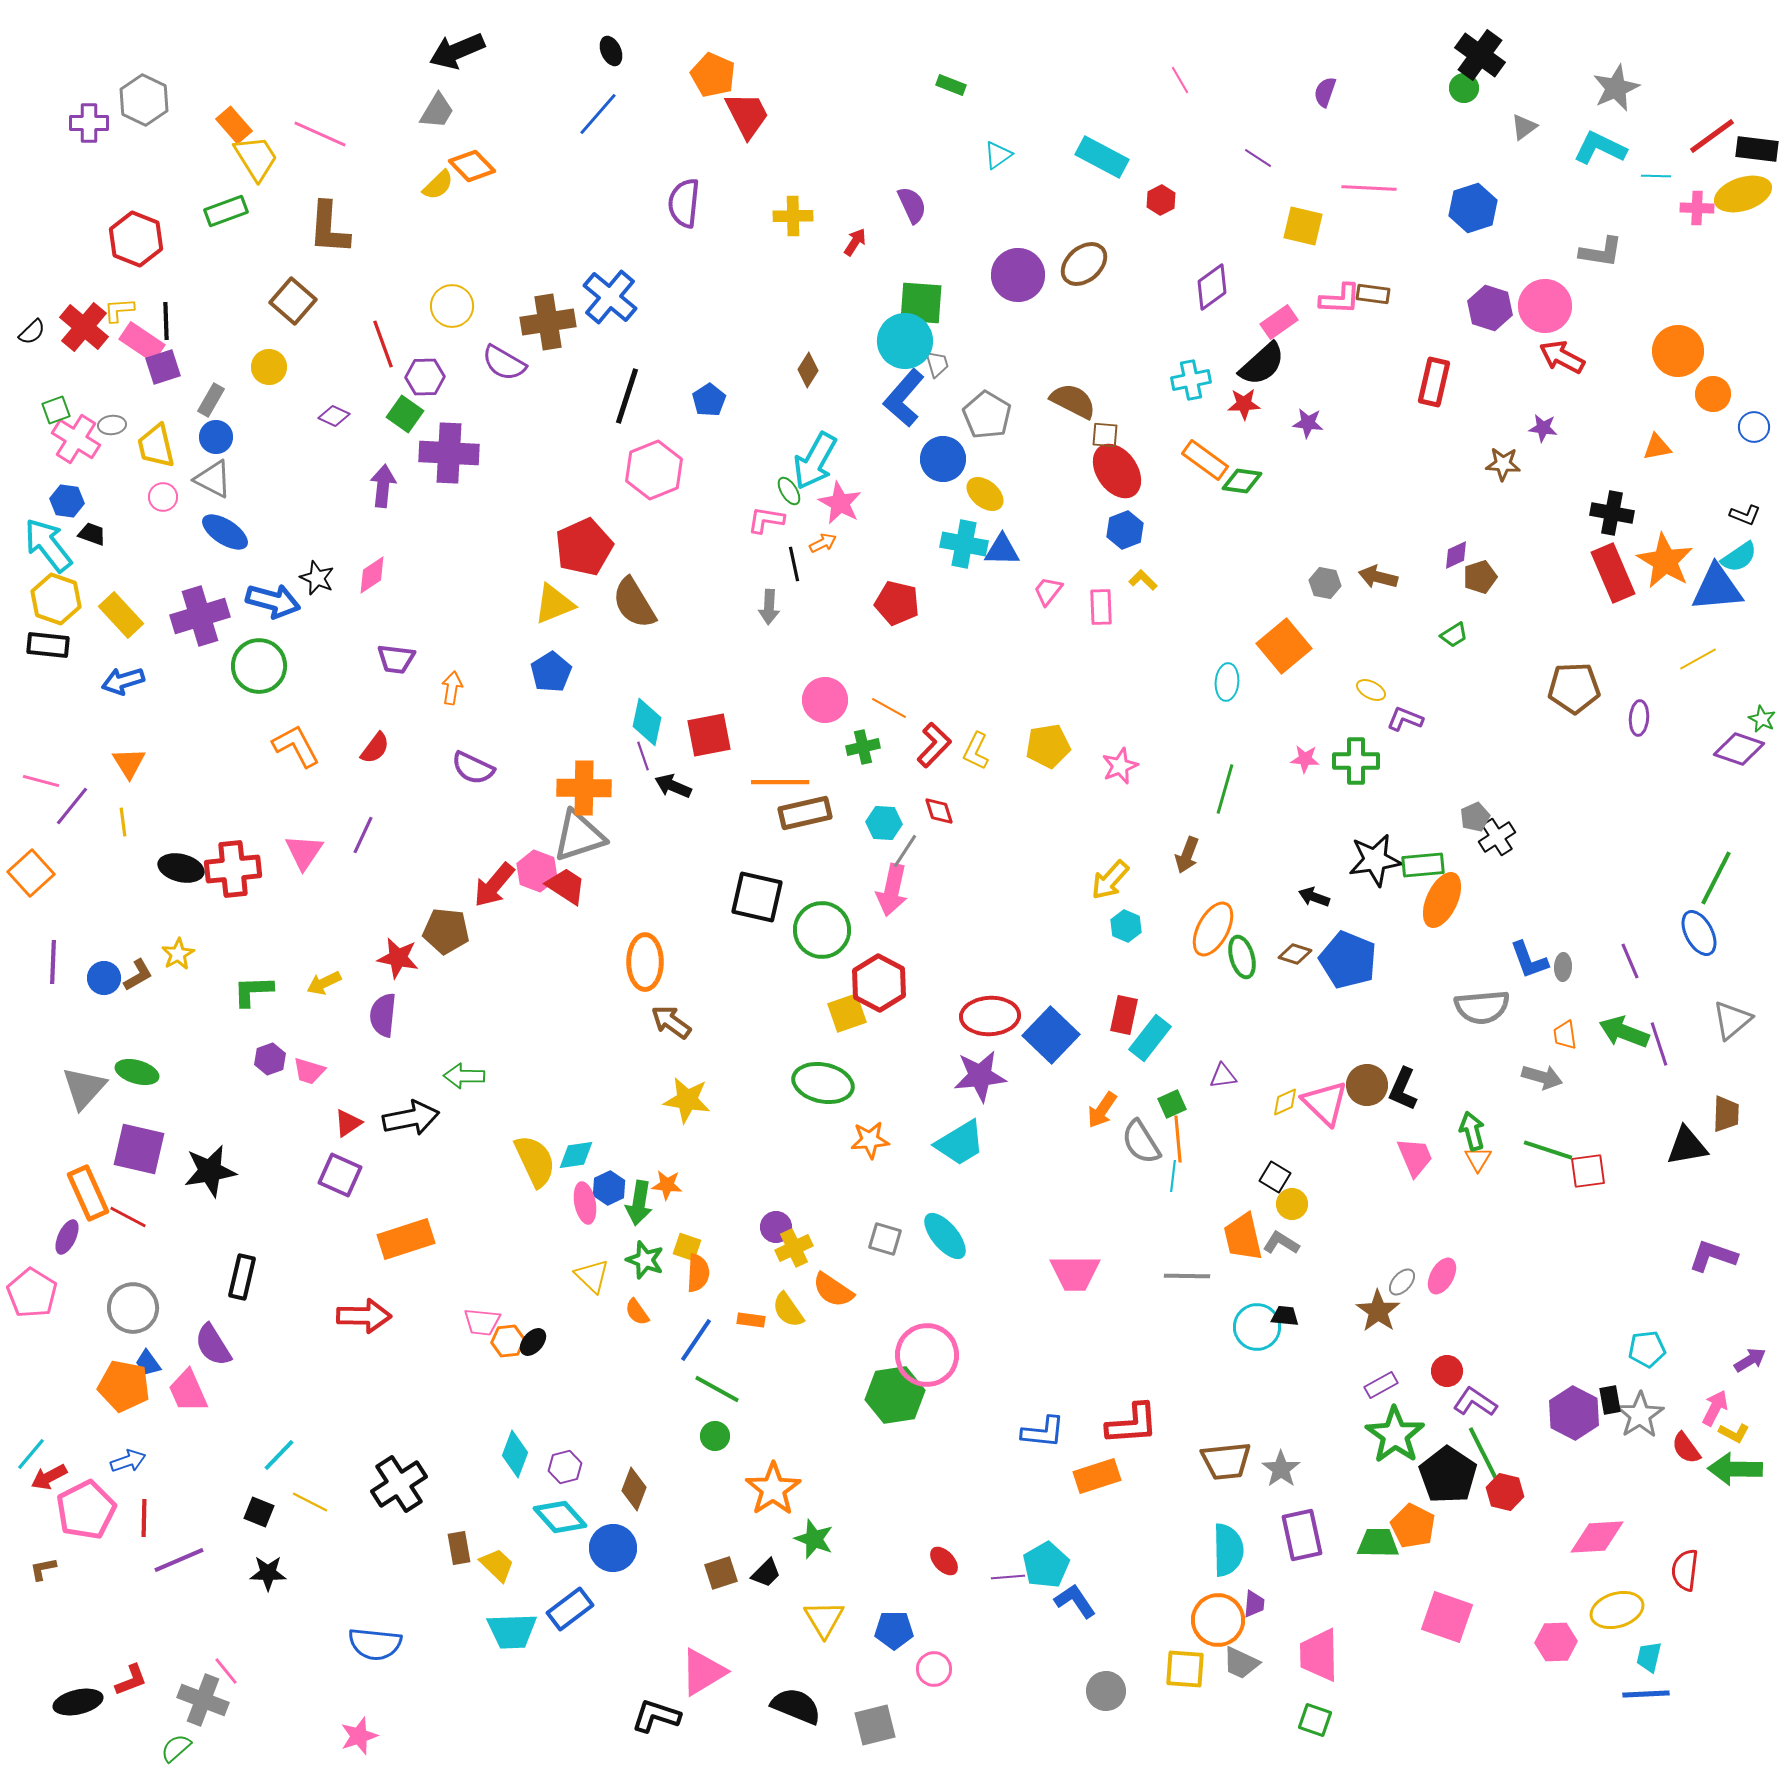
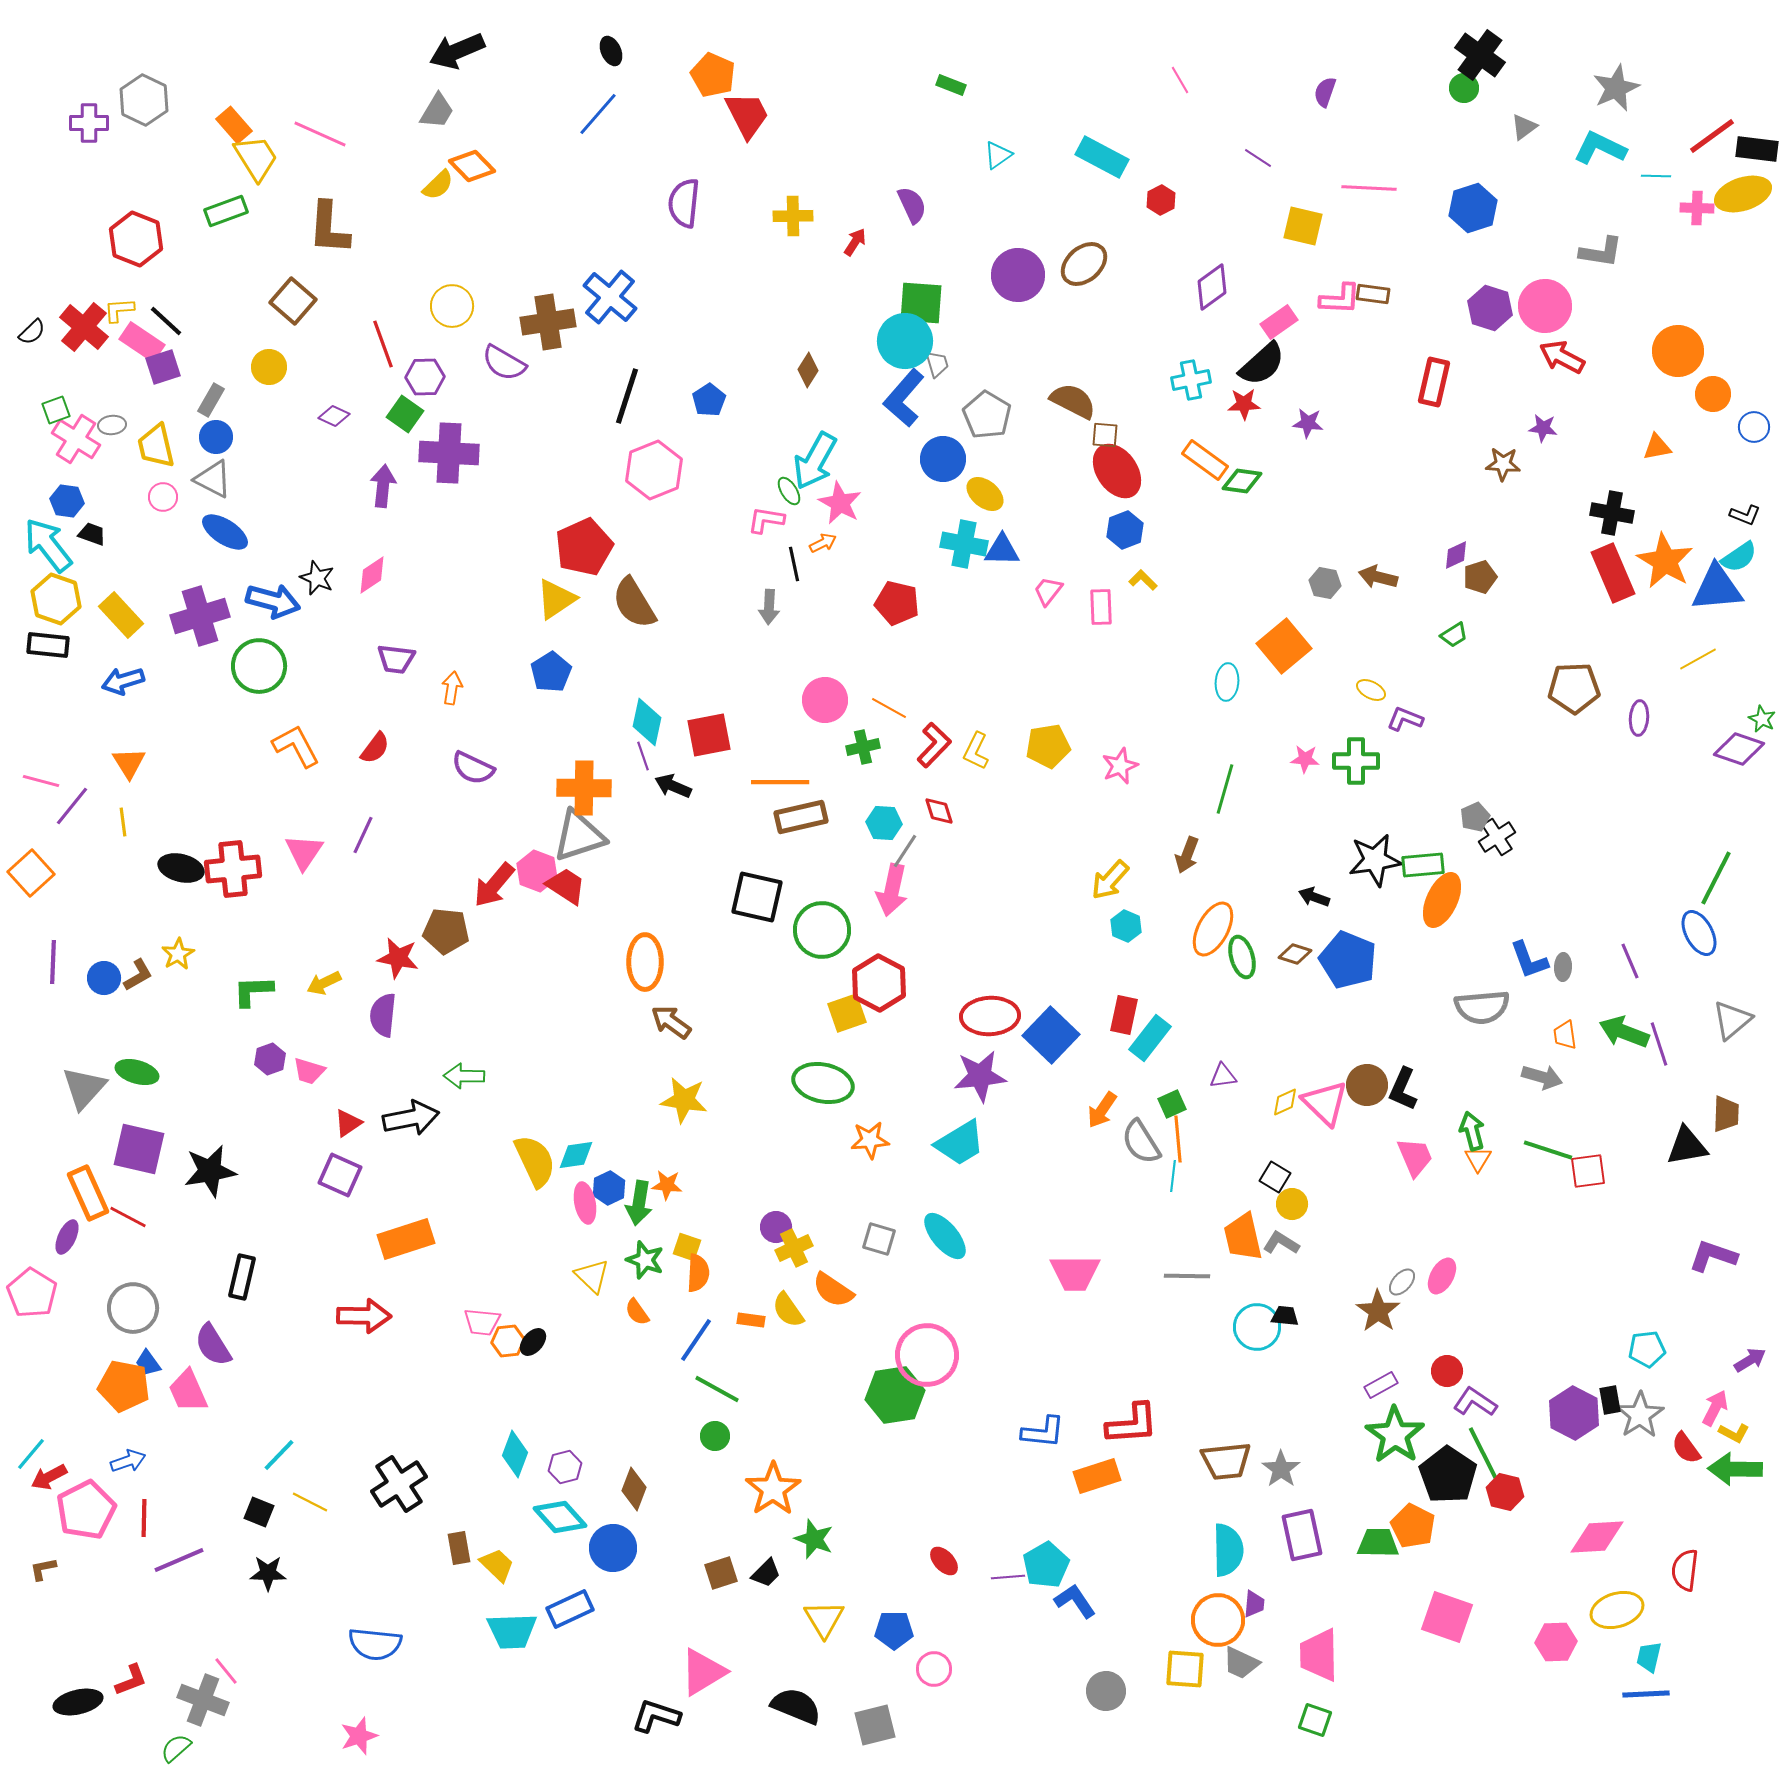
black line at (166, 321): rotated 45 degrees counterclockwise
yellow triangle at (554, 604): moved 2 px right, 5 px up; rotated 12 degrees counterclockwise
brown rectangle at (805, 813): moved 4 px left, 4 px down
yellow star at (687, 1100): moved 3 px left
gray square at (885, 1239): moved 6 px left
blue rectangle at (570, 1609): rotated 12 degrees clockwise
